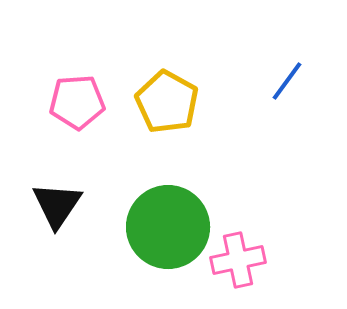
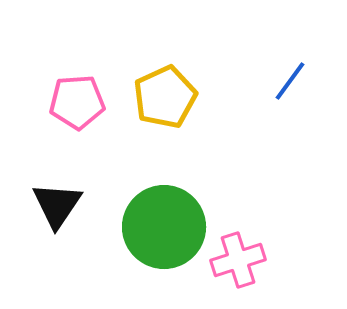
blue line: moved 3 px right
yellow pentagon: moved 2 px left, 5 px up; rotated 18 degrees clockwise
green circle: moved 4 px left
pink cross: rotated 6 degrees counterclockwise
